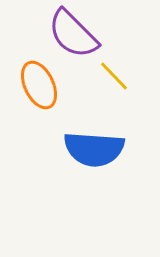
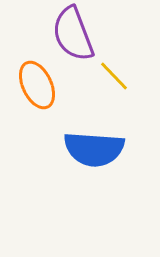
purple semicircle: rotated 24 degrees clockwise
orange ellipse: moved 2 px left
